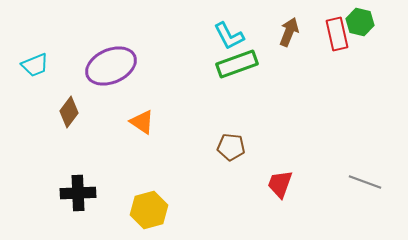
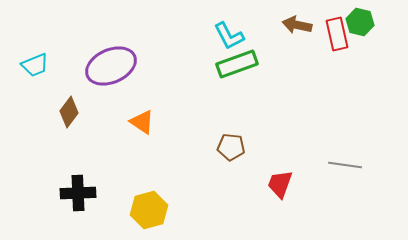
brown arrow: moved 8 px right, 7 px up; rotated 100 degrees counterclockwise
gray line: moved 20 px left, 17 px up; rotated 12 degrees counterclockwise
